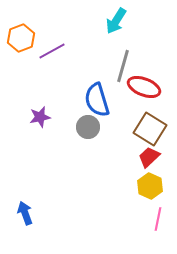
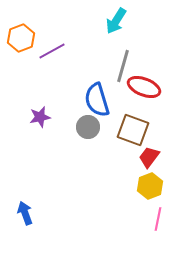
brown square: moved 17 px left, 1 px down; rotated 12 degrees counterclockwise
red trapezoid: rotated 10 degrees counterclockwise
yellow hexagon: rotated 15 degrees clockwise
